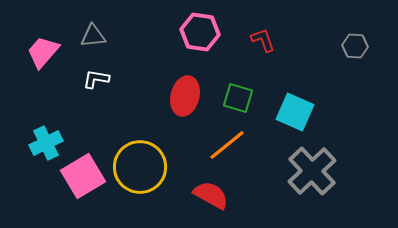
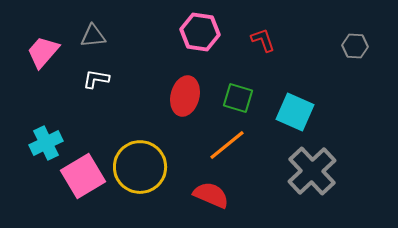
red semicircle: rotated 6 degrees counterclockwise
